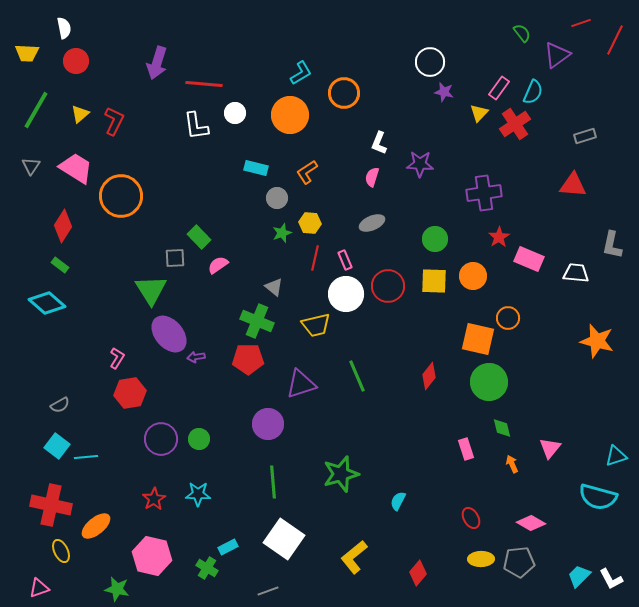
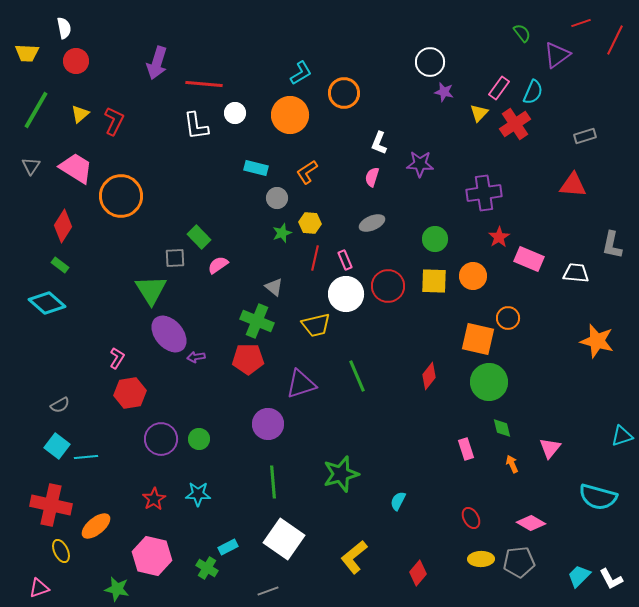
cyan triangle at (616, 456): moved 6 px right, 20 px up
